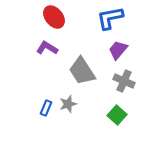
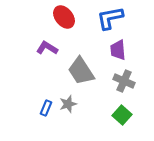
red ellipse: moved 10 px right
purple trapezoid: rotated 45 degrees counterclockwise
gray trapezoid: moved 1 px left
green square: moved 5 px right
